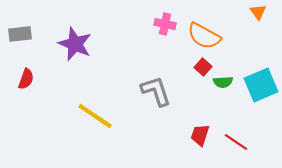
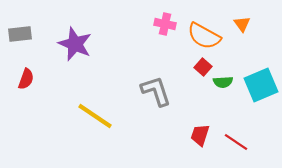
orange triangle: moved 16 px left, 12 px down
